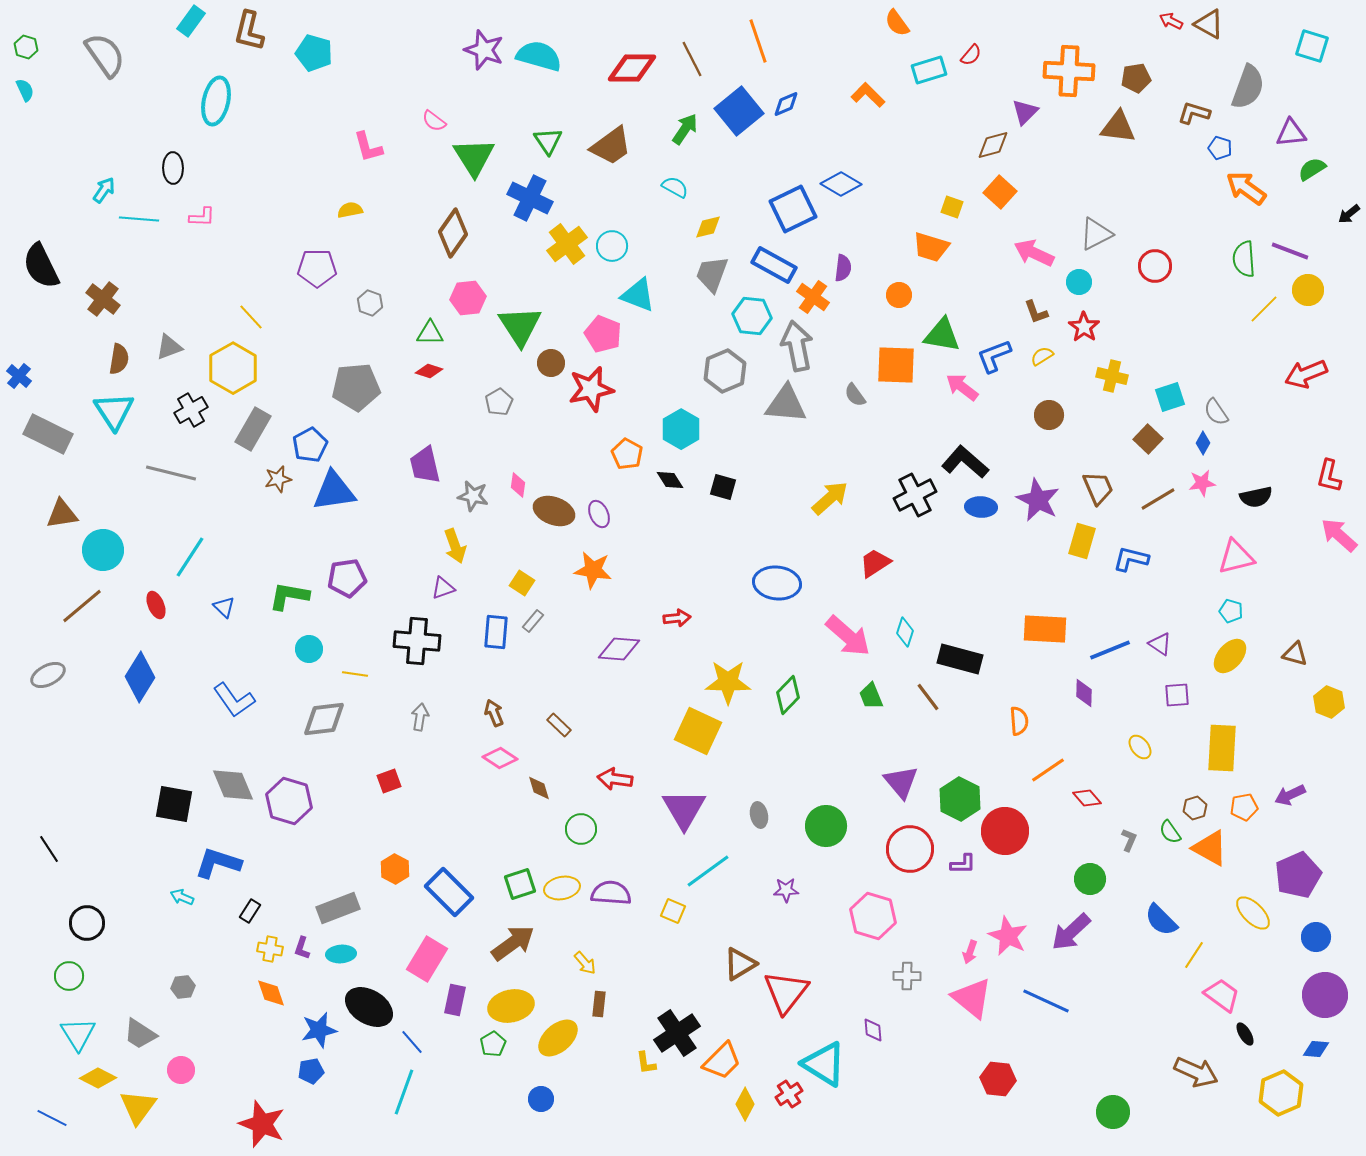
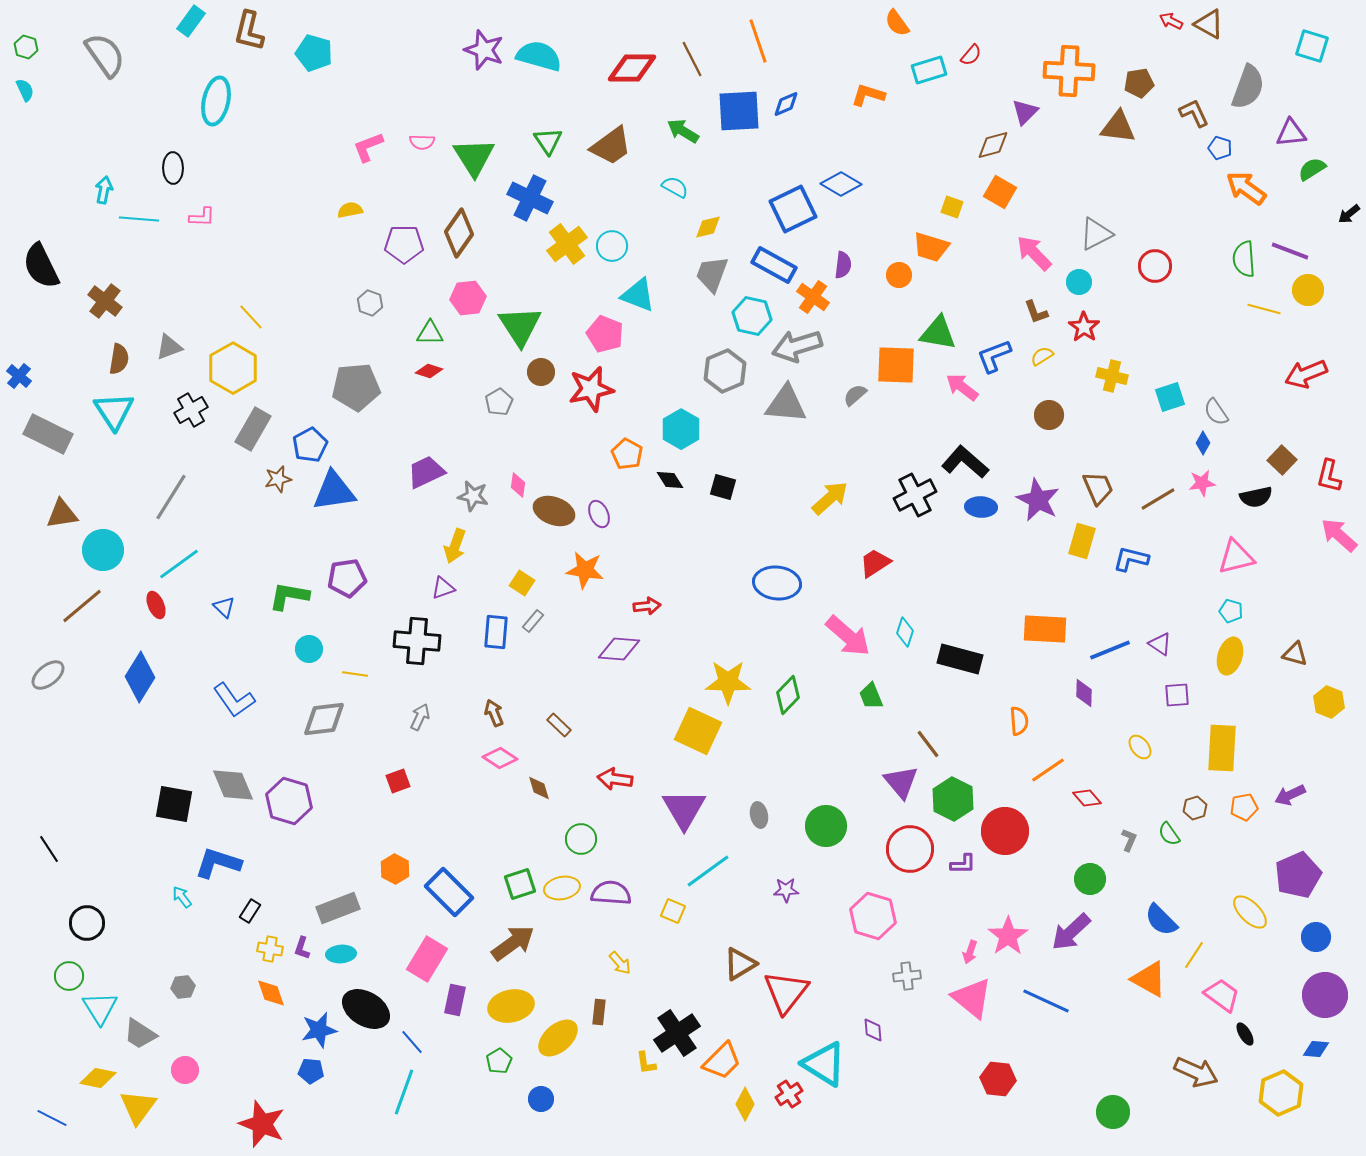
brown pentagon at (1136, 78): moved 3 px right, 5 px down
orange L-shape at (868, 95): rotated 28 degrees counterclockwise
blue square at (739, 111): rotated 36 degrees clockwise
brown L-shape at (1194, 113): rotated 48 degrees clockwise
pink semicircle at (434, 121): moved 12 px left, 21 px down; rotated 35 degrees counterclockwise
green arrow at (685, 129): moved 2 px left, 2 px down; rotated 92 degrees counterclockwise
pink L-shape at (368, 147): rotated 84 degrees clockwise
cyan arrow at (104, 190): rotated 24 degrees counterclockwise
orange square at (1000, 192): rotated 12 degrees counterclockwise
brown diamond at (453, 233): moved 6 px right
pink arrow at (1034, 253): rotated 21 degrees clockwise
purple pentagon at (317, 268): moved 87 px right, 24 px up
purple semicircle at (843, 268): moved 3 px up
orange circle at (899, 295): moved 20 px up
brown cross at (103, 299): moved 2 px right, 2 px down
yellow line at (1264, 309): rotated 60 degrees clockwise
cyan hexagon at (752, 316): rotated 6 degrees clockwise
pink pentagon at (603, 334): moved 2 px right
green triangle at (942, 335): moved 4 px left, 2 px up
gray arrow at (797, 346): rotated 96 degrees counterclockwise
brown circle at (551, 363): moved 10 px left, 9 px down
gray semicircle at (855, 395): rotated 85 degrees clockwise
brown square at (1148, 439): moved 134 px right, 21 px down
purple trapezoid at (425, 465): moved 1 px right, 7 px down; rotated 78 degrees clockwise
gray line at (171, 473): moved 24 px down; rotated 72 degrees counterclockwise
yellow arrow at (455, 546): rotated 40 degrees clockwise
cyan line at (190, 557): moved 11 px left, 7 px down; rotated 21 degrees clockwise
orange star at (593, 570): moved 8 px left
red arrow at (677, 618): moved 30 px left, 12 px up
yellow ellipse at (1230, 656): rotated 24 degrees counterclockwise
gray ellipse at (48, 675): rotated 12 degrees counterclockwise
brown line at (928, 697): moved 47 px down
gray arrow at (420, 717): rotated 16 degrees clockwise
red square at (389, 781): moved 9 px right
green hexagon at (960, 799): moved 7 px left
green circle at (581, 829): moved 10 px down
green semicircle at (1170, 832): moved 1 px left, 2 px down
orange triangle at (1210, 848): moved 61 px left, 131 px down
cyan arrow at (182, 897): rotated 30 degrees clockwise
yellow ellipse at (1253, 913): moved 3 px left, 1 px up
pink star at (1008, 936): rotated 12 degrees clockwise
yellow arrow at (585, 963): moved 35 px right
gray cross at (907, 976): rotated 8 degrees counterclockwise
brown rectangle at (599, 1004): moved 8 px down
black ellipse at (369, 1007): moved 3 px left, 2 px down
cyan triangle at (78, 1034): moved 22 px right, 26 px up
green pentagon at (493, 1044): moved 6 px right, 17 px down
pink circle at (181, 1070): moved 4 px right
blue pentagon at (311, 1071): rotated 15 degrees clockwise
yellow diamond at (98, 1078): rotated 15 degrees counterclockwise
